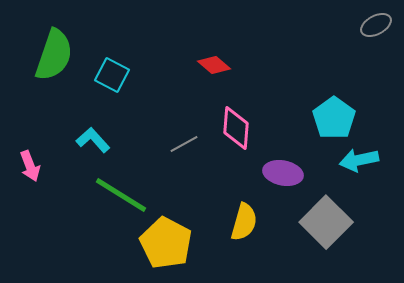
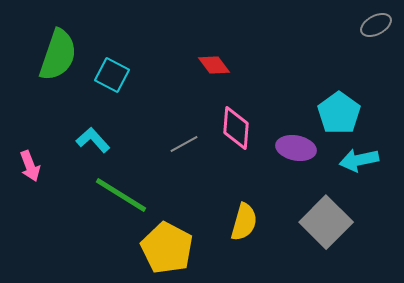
green semicircle: moved 4 px right
red diamond: rotated 12 degrees clockwise
cyan pentagon: moved 5 px right, 5 px up
purple ellipse: moved 13 px right, 25 px up
yellow pentagon: moved 1 px right, 5 px down
